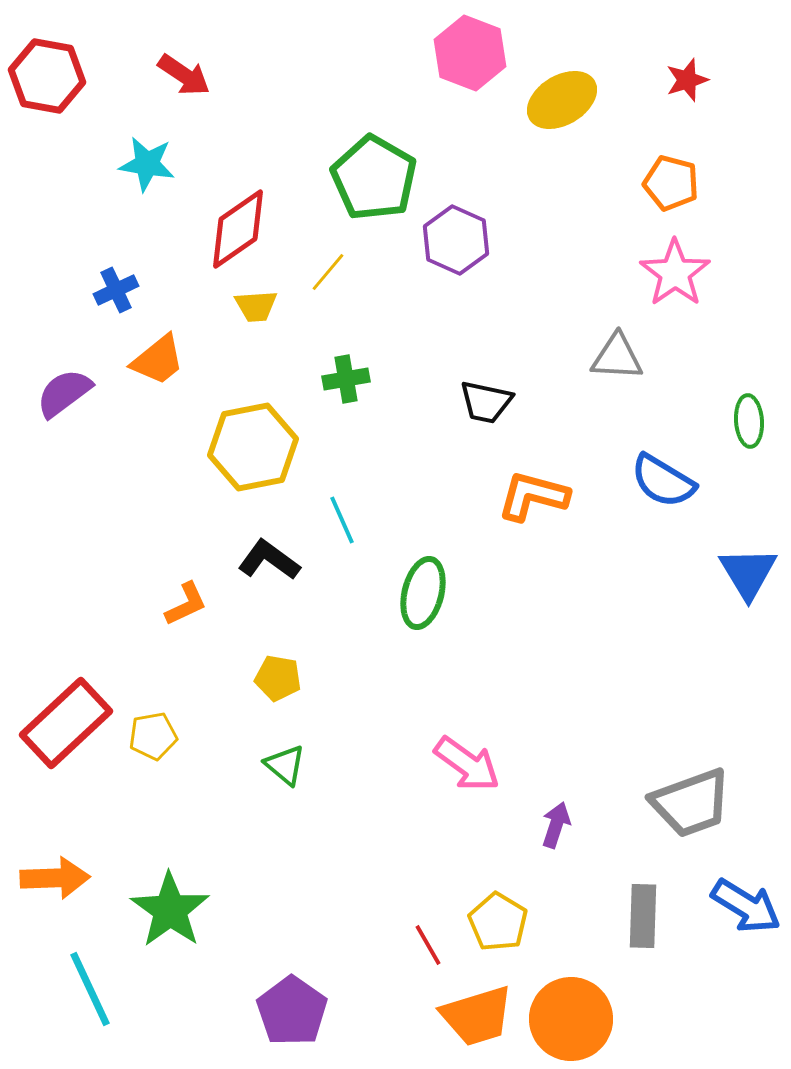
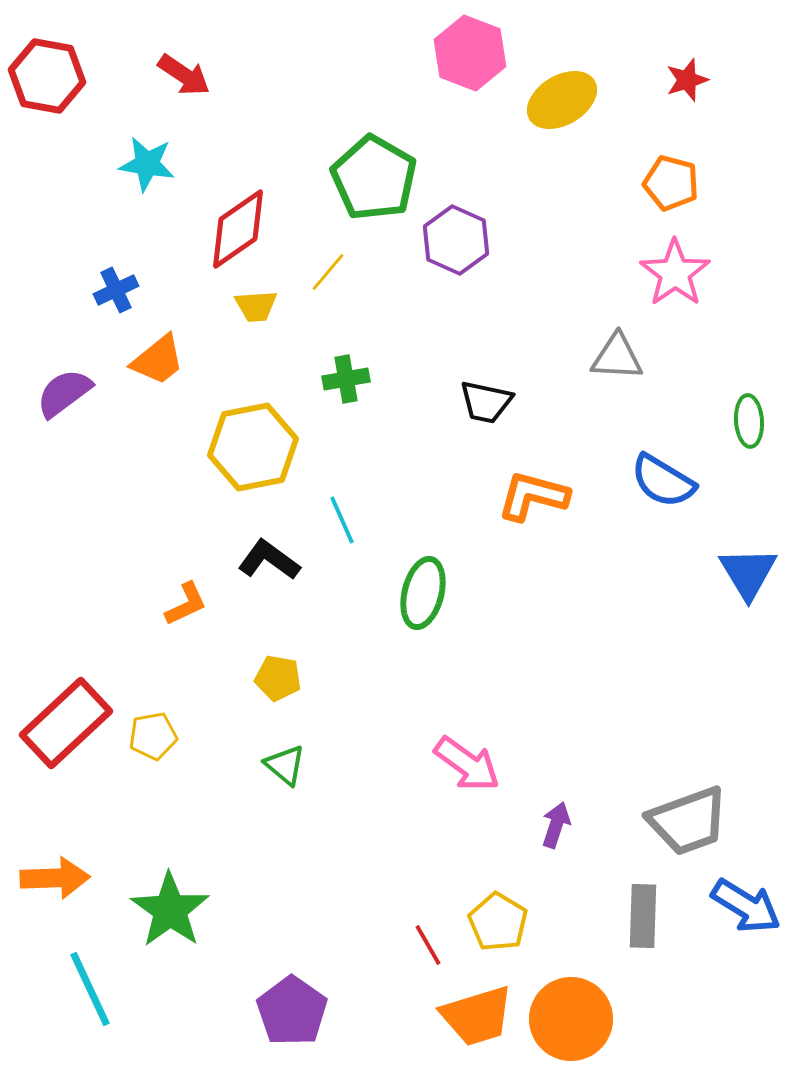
gray trapezoid at (691, 803): moved 3 px left, 18 px down
